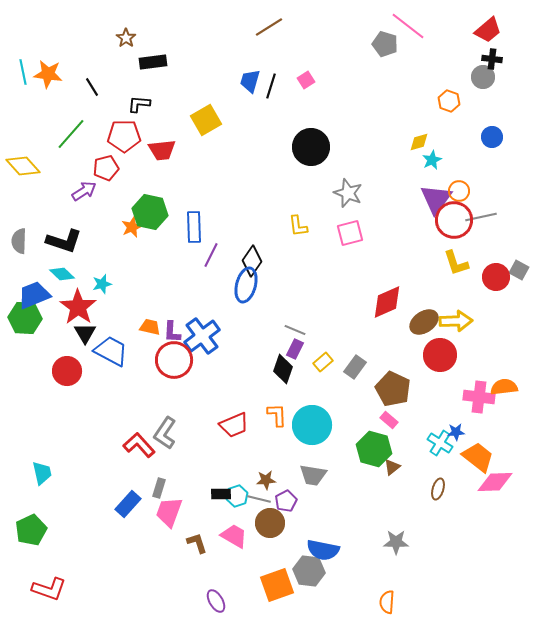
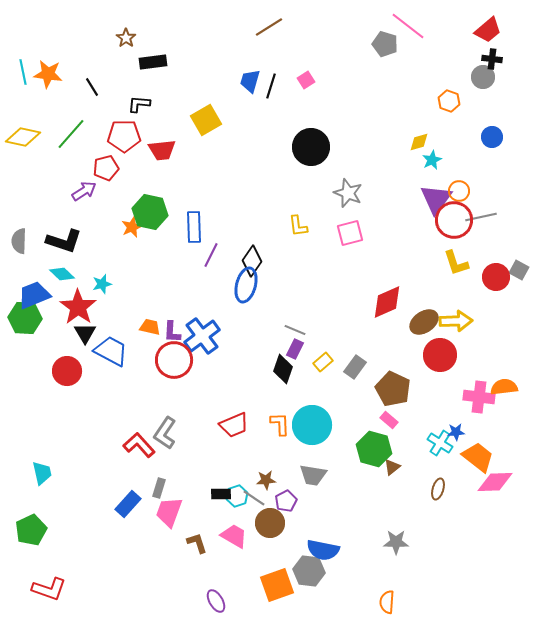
yellow diamond at (23, 166): moved 29 px up; rotated 36 degrees counterclockwise
orange L-shape at (277, 415): moved 3 px right, 9 px down
gray line at (259, 499): moved 5 px left, 1 px up; rotated 20 degrees clockwise
